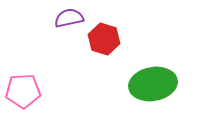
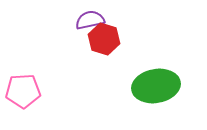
purple semicircle: moved 21 px right, 2 px down
green ellipse: moved 3 px right, 2 px down
